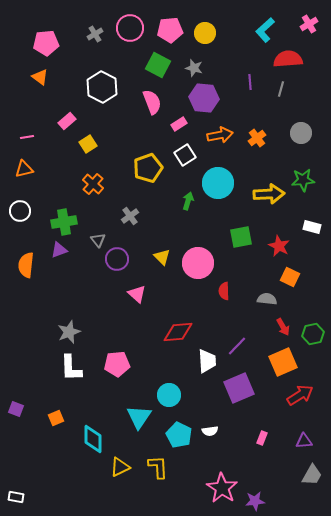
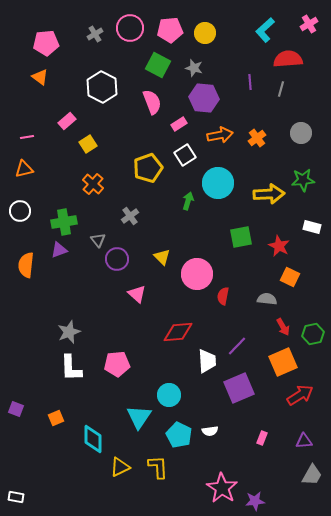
pink circle at (198, 263): moved 1 px left, 11 px down
red semicircle at (224, 291): moved 1 px left, 5 px down; rotated 12 degrees clockwise
